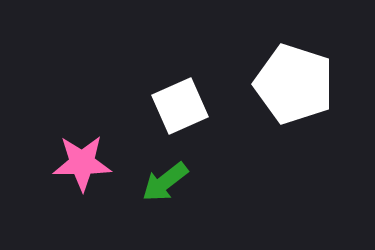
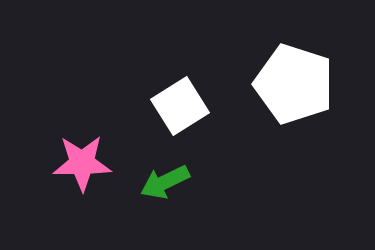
white square: rotated 8 degrees counterclockwise
green arrow: rotated 12 degrees clockwise
